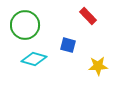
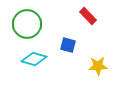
green circle: moved 2 px right, 1 px up
